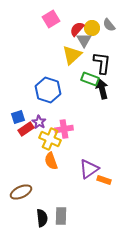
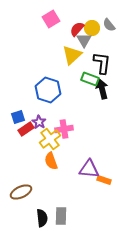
yellow cross: rotated 30 degrees clockwise
purple triangle: rotated 40 degrees clockwise
